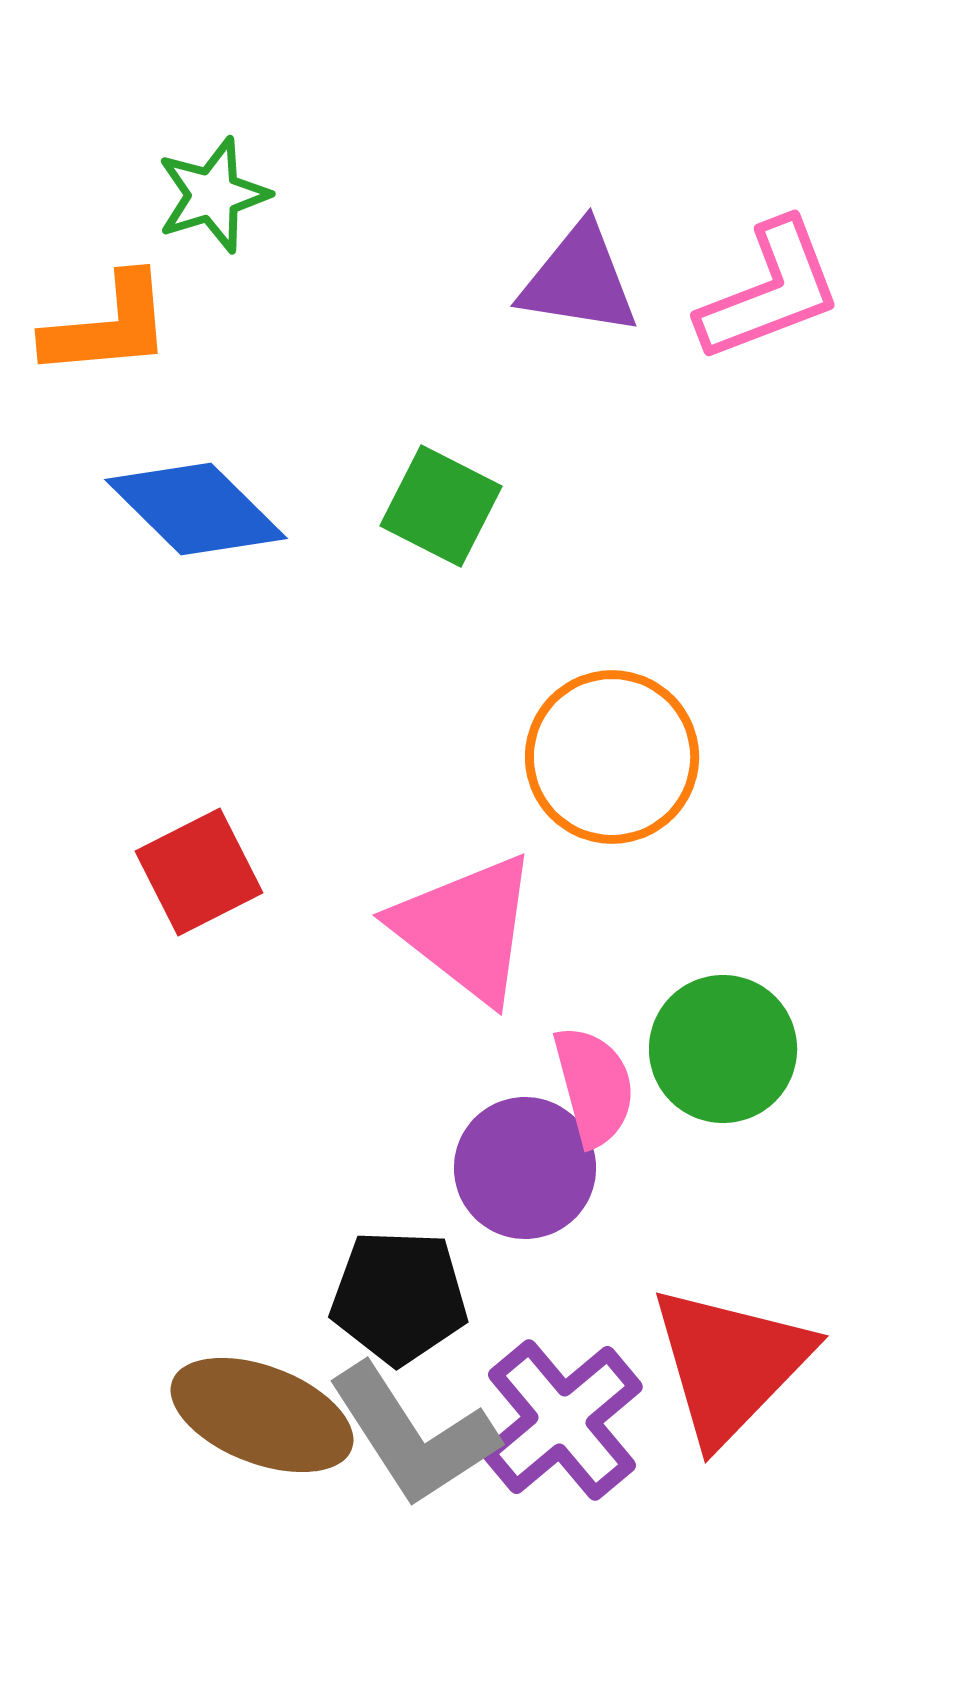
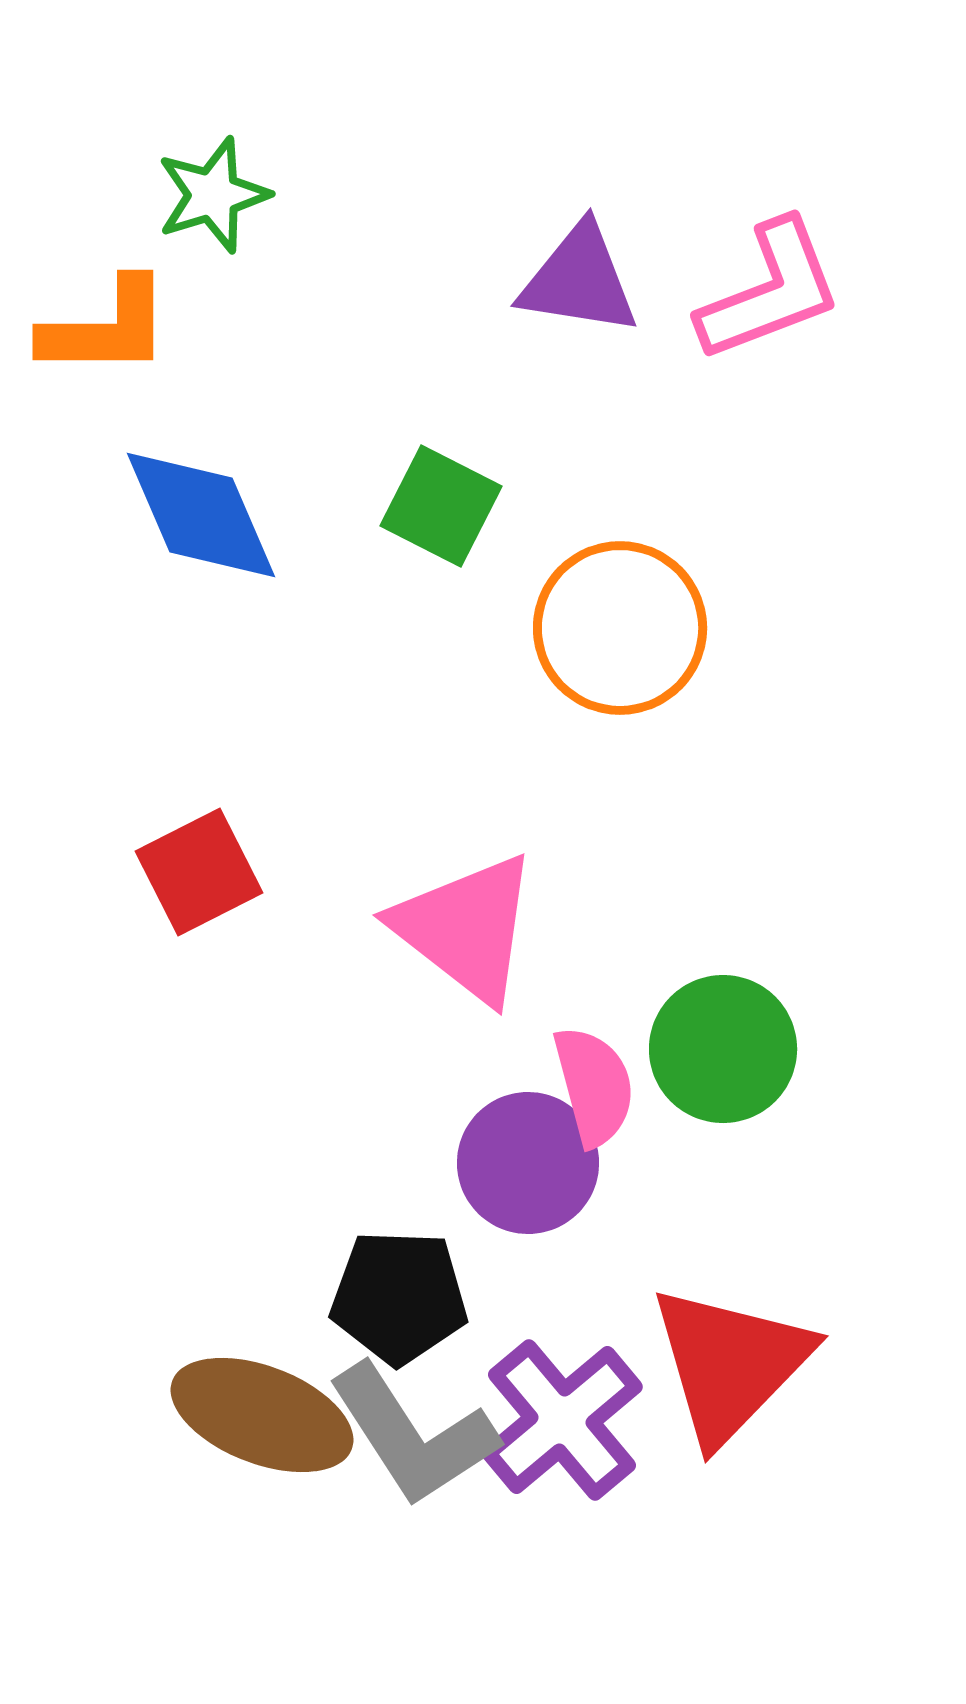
orange L-shape: moved 2 px left, 2 px down; rotated 5 degrees clockwise
blue diamond: moved 5 px right, 6 px down; rotated 22 degrees clockwise
orange circle: moved 8 px right, 129 px up
purple circle: moved 3 px right, 5 px up
